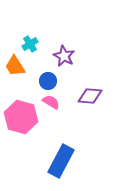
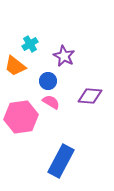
orange trapezoid: rotated 20 degrees counterclockwise
pink hexagon: rotated 24 degrees counterclockwise
